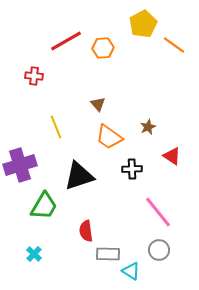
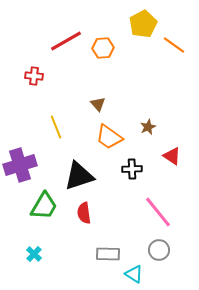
red semicircle: moved 2 px left, 18 px up
cyan triangle: moved 3 px right, 3 px down
